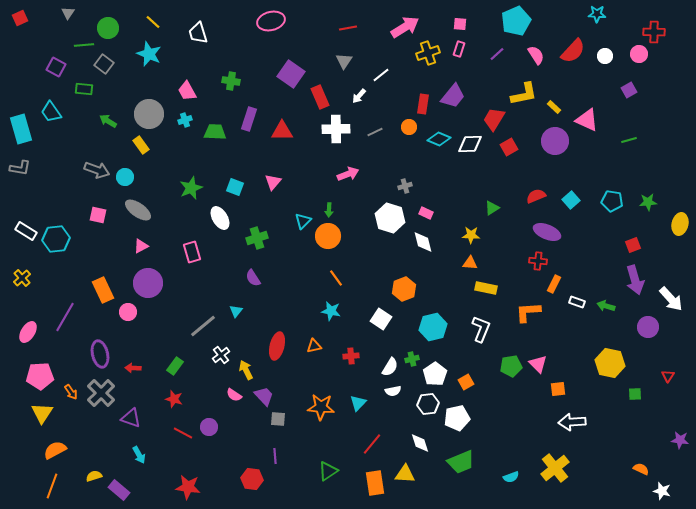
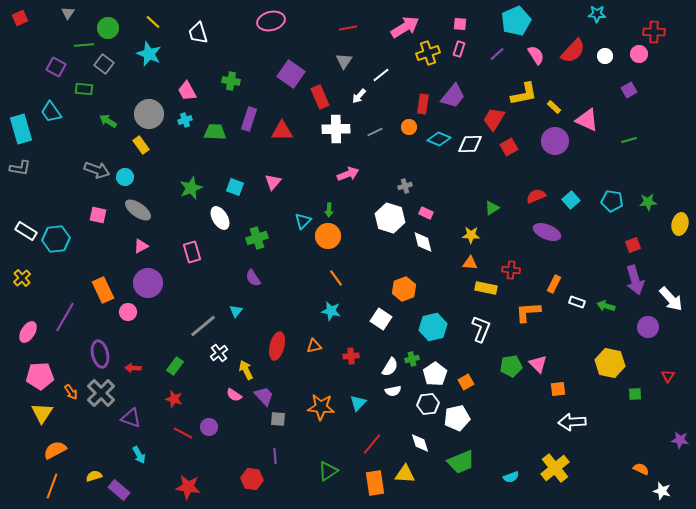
red cross at (538, 261): moved 27 px left, 9 px down
white cross at (221, 355): moved 2 px left, 2 px up
